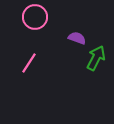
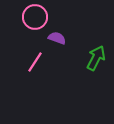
purple semicircle: moved 20 px left
pink line: moved 6 px right, 1 px up
